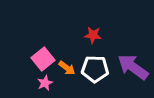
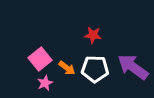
pink square: moved 3 px left
